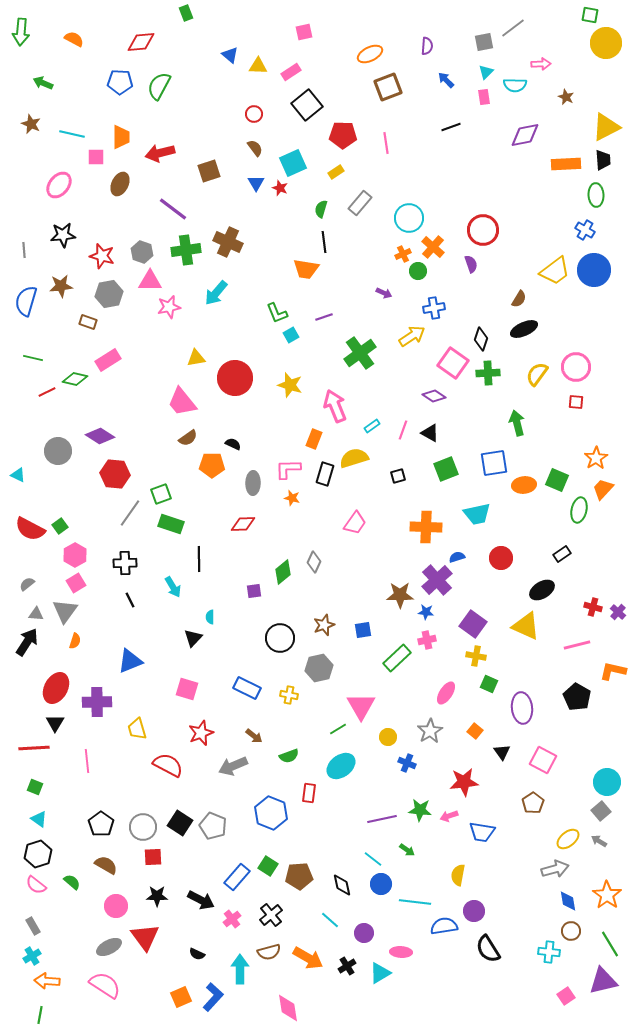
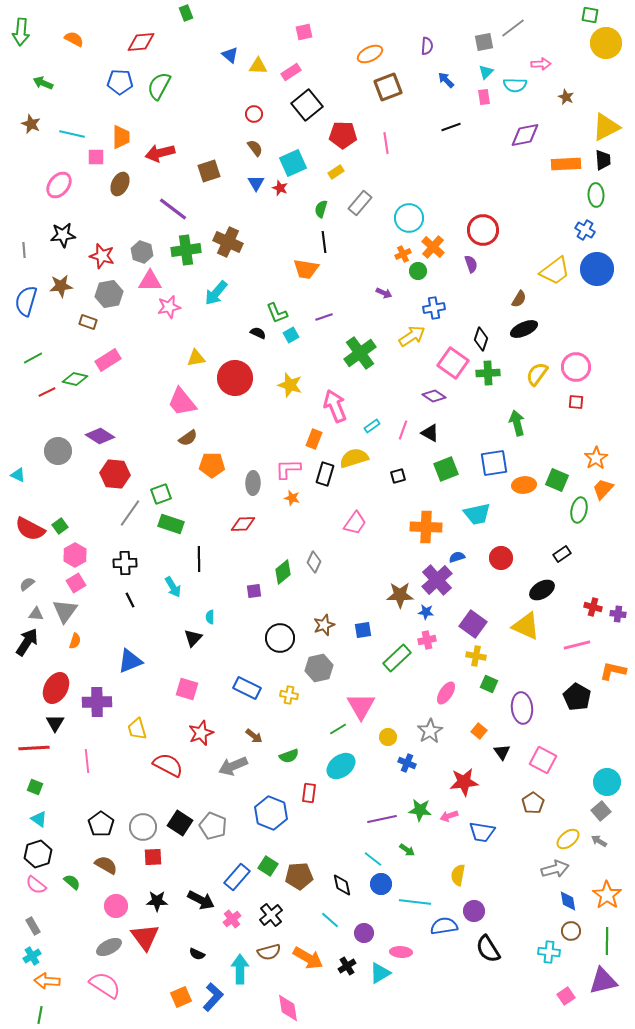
blue circle at (594, 270): moved 3 px right, 1 px up
green line at (33, 358): rotated 42 degrees counterclockwise
black semicircle at (233, 444): moved 25 px right, 111 px up
purple cross at (618, 612): moved 2 px down; rotated 35 degrees counterclockwise
orange square at (475, 731): moved 4 px right
black star at (157, 896): moved 5 px down
green line at (610, 944): moved 3 px left, 3 px up; rotated 32 degrees clockwise
